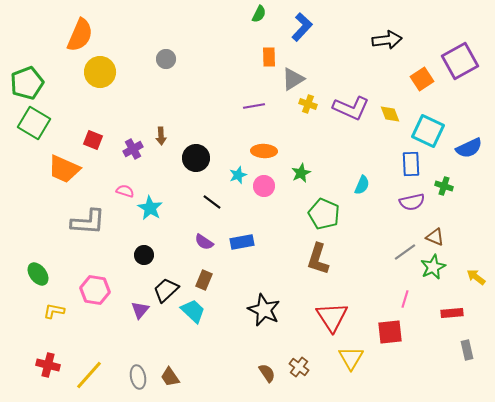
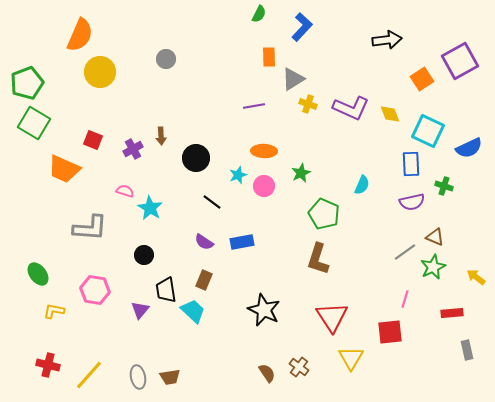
gray L-shape at (88, 222): moved 2 px right, 6 px down
black trapezoid at (166, 290): rotated 56 degrees counterclockwise
brown trapezoid at (170, 377): rotated 65 degrees counterclockwise
